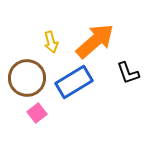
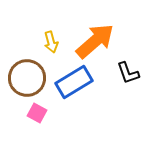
pink square: rotated 24 degrees counterclockwise
